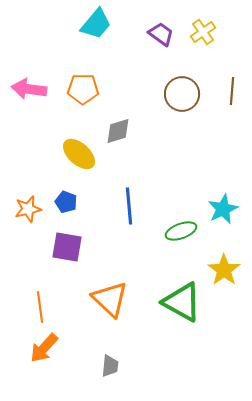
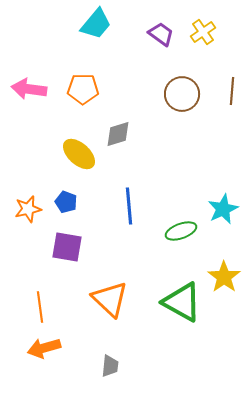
gray diamond: moved 3 px down
yellow star: moved 7 px down
orange arrow: rotated 32 degrees clockwise
